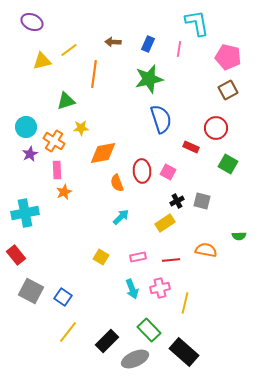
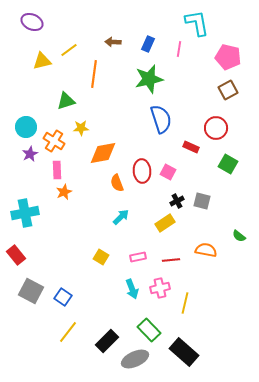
green semicircle at (239, 236): rotated 40 degrees clockwise
